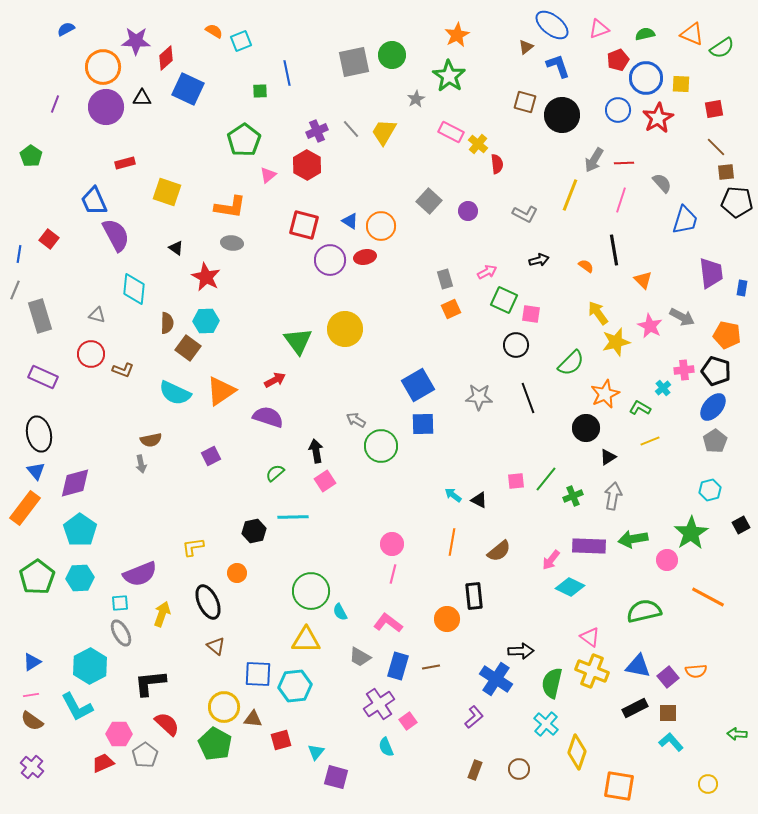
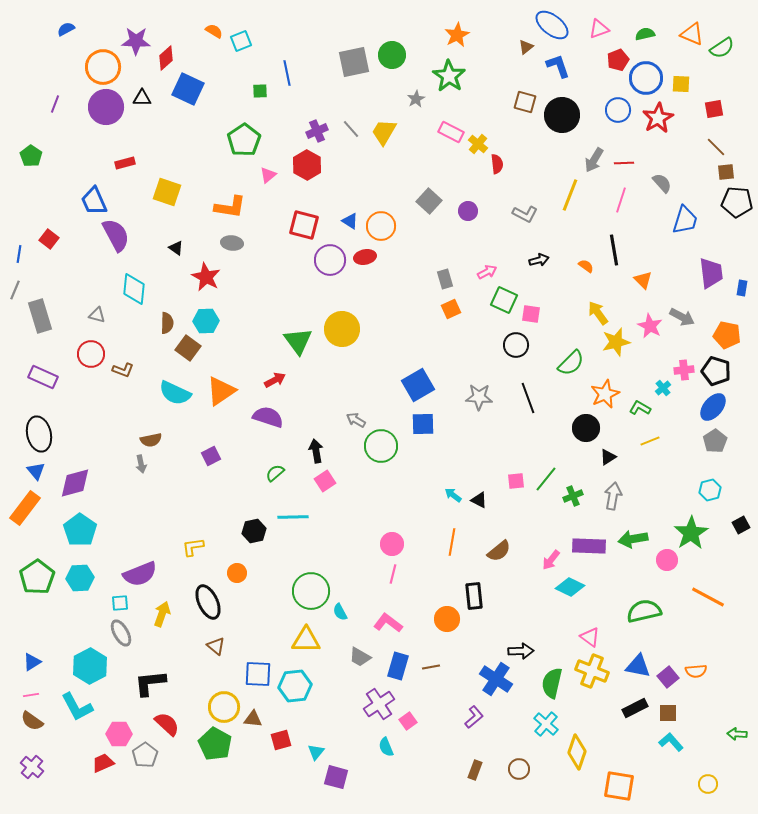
yellow circle at (345, 329): moved 3 px left
